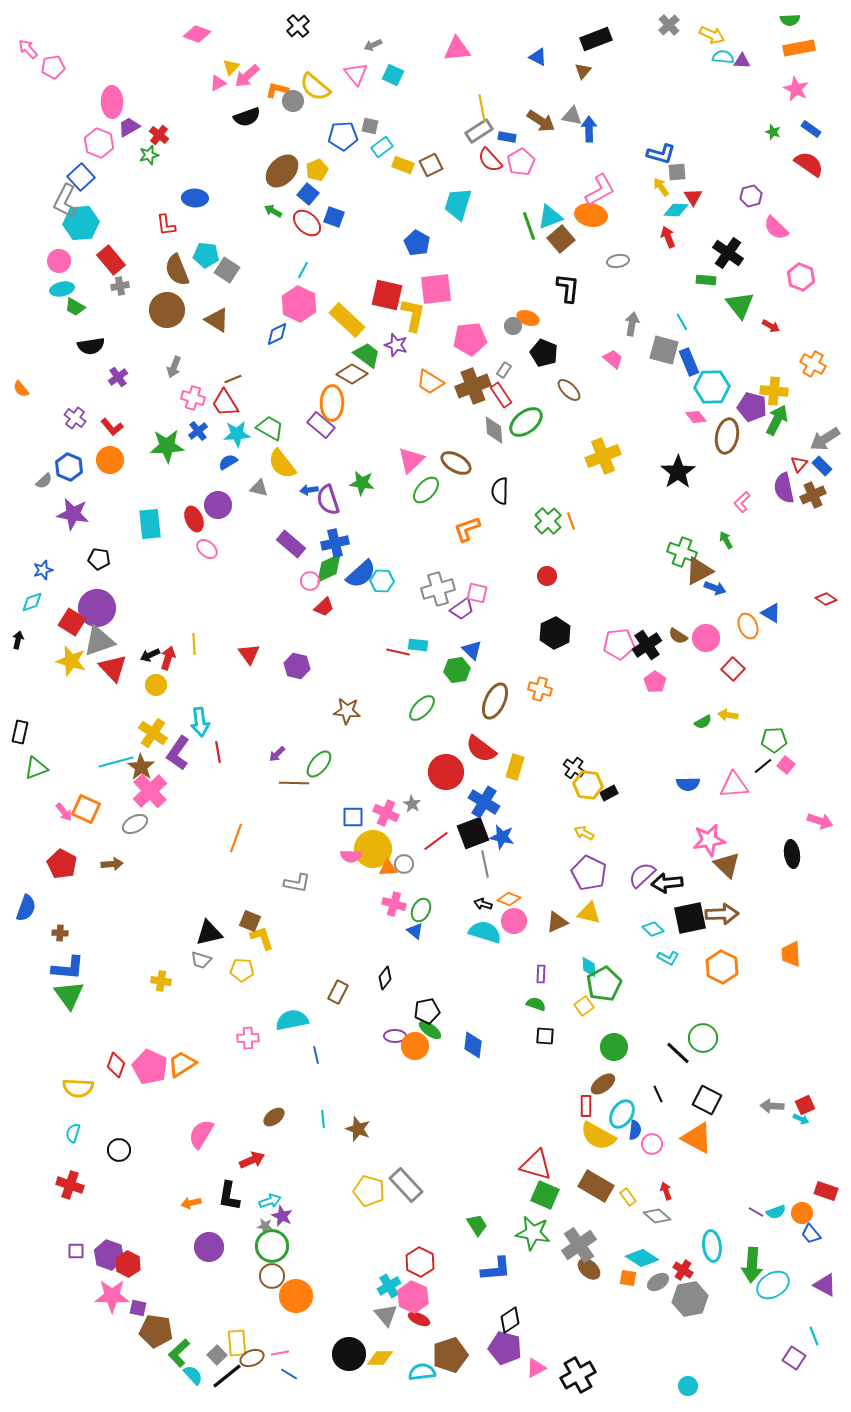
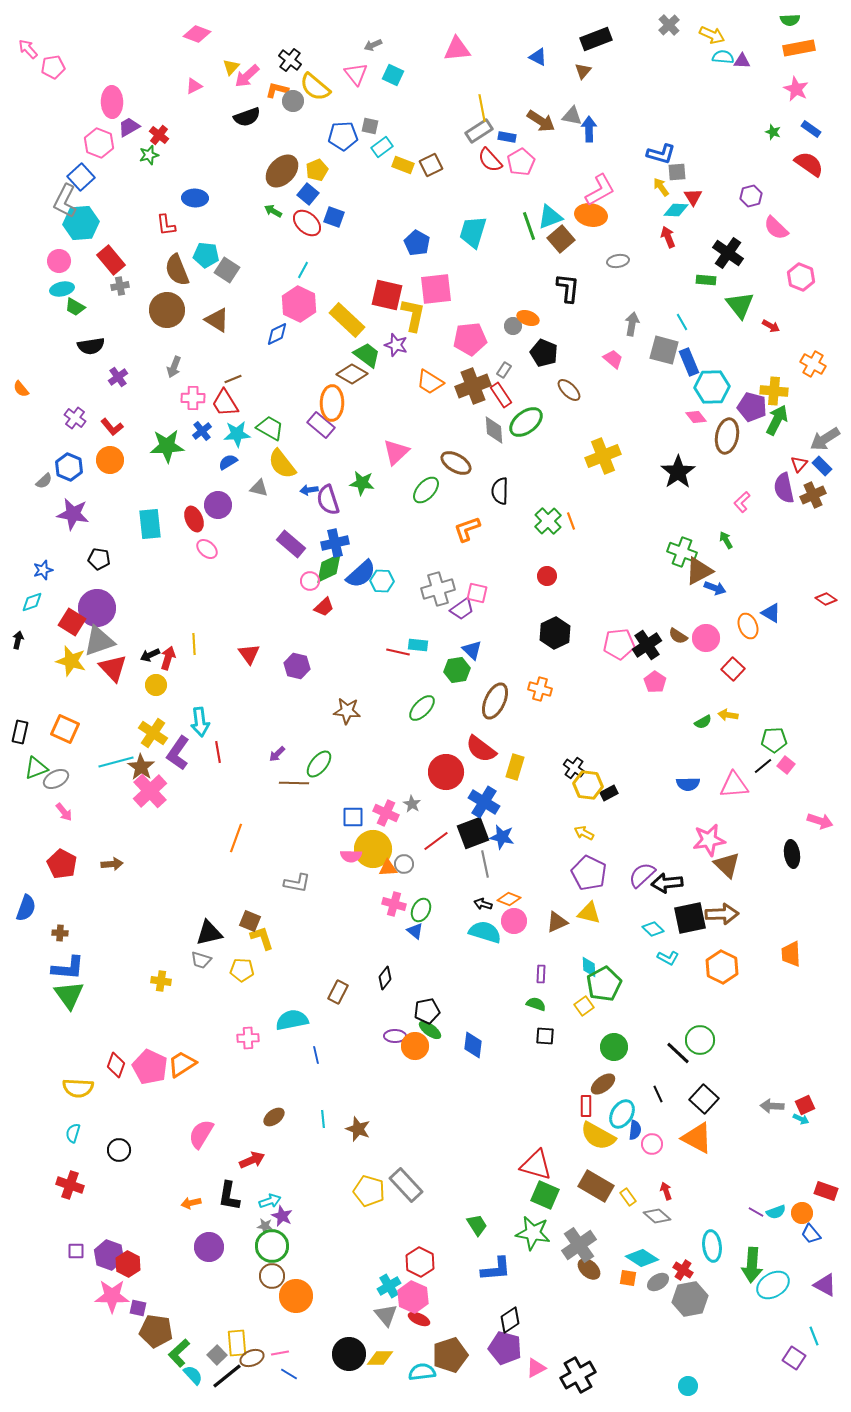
black cross at (298, 26): moved 8 px left, 34 px down; rotated 10 degrees counterclockwise
pink triangle at (218, 83): moved 24 px left, 3 px down
cyan trapezoid at (458, 204): moved 15 px right, 28 px down
pink cross at (193, 398): rotated 15 degrees counterclockwise
blue cross at (198, 431): moved 4 px right
pink triangle at (411, 460): moved 15 px left, 8 px up
orange square at (86, 809): moved 21 px left, 80 px up
gray ellipse at (135, 824): moved 79 px left, 45 px up
green circle at (703, 1038): moved 3 px left, 2 px down
black square at (707, 1100): moved 3 px left, 1 px up; rotated 16 degrees clockwise
